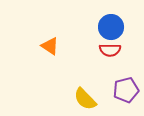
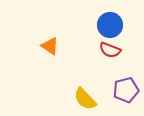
blue circle: moved 1 px left, 2 px up
red semicircle: rotated 20 degrees clockwise
